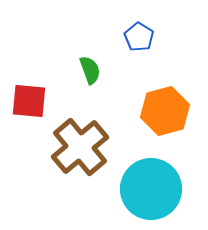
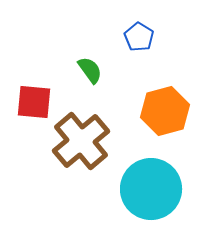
green semicircle: rotated 16 degrees counterclockwise
red square: moved 5 px right, 1 px down
brown cross: moved 1 px right, 6 px up
